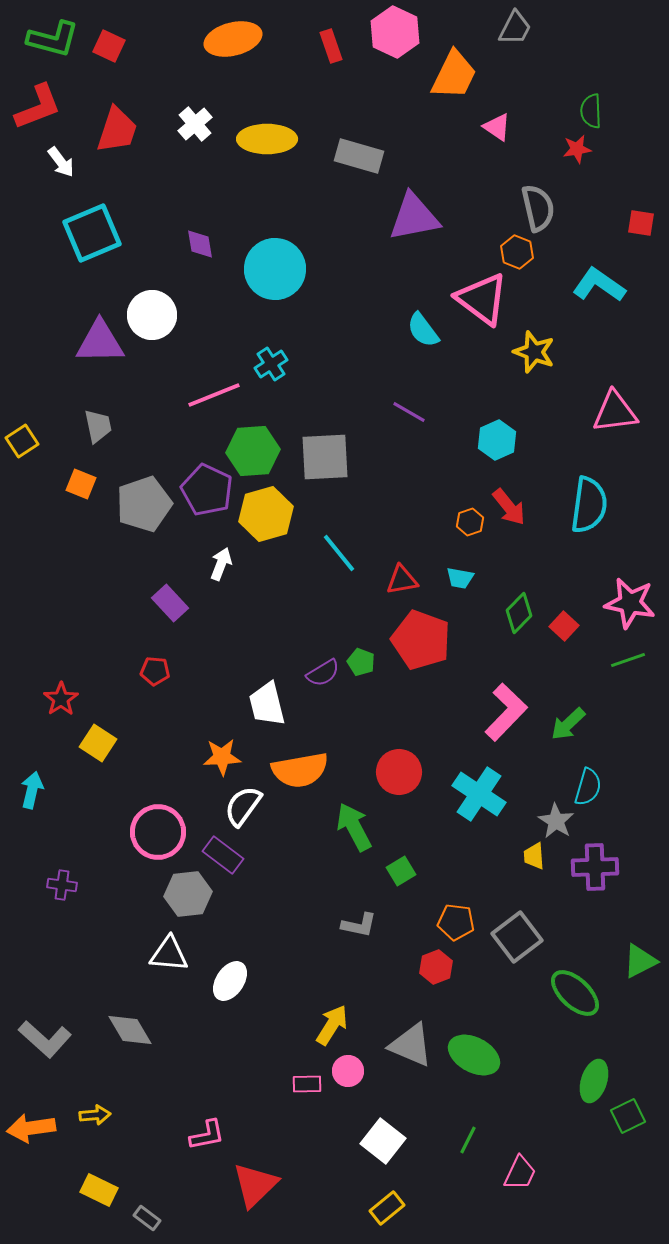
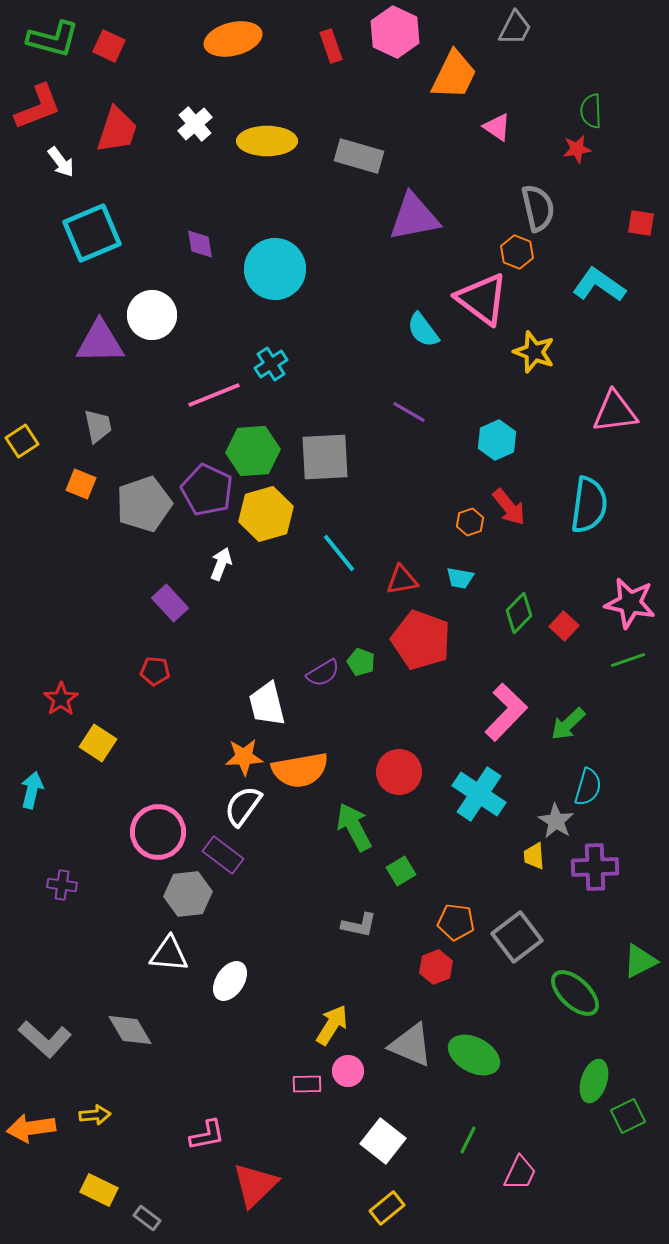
yellow ellipse at (267, 139): moved 2 px down
orange star at (222, 757): moved 22 px right
